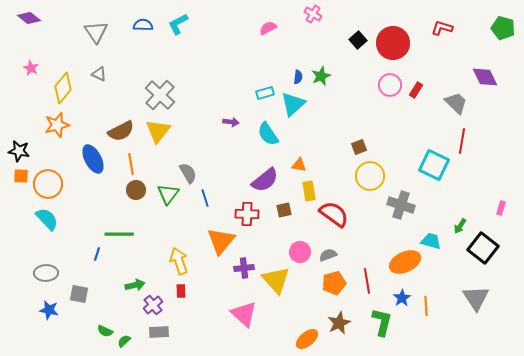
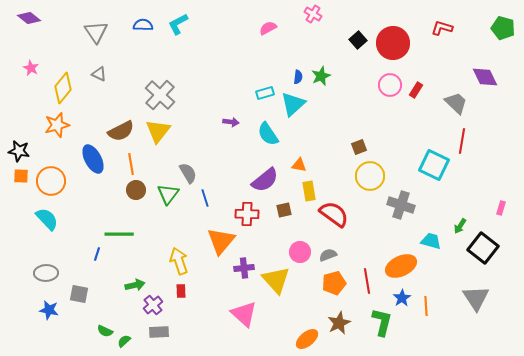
orange circle at (48, 184): moved 3 px right, 3 px up
orange ellipse at (405, 262): moved 4 px left, 4 px down
